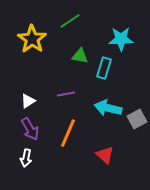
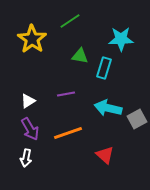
orange line: rotated 48 degrees clockwise
